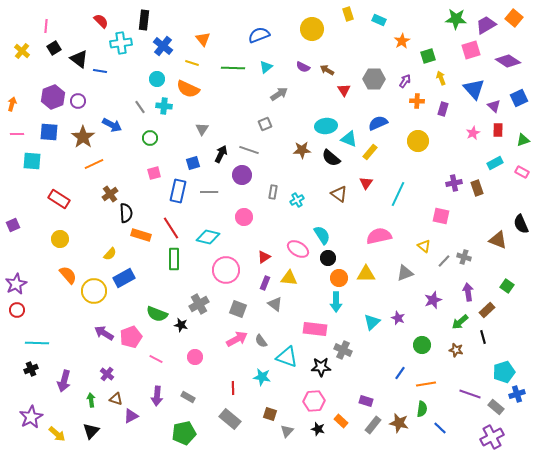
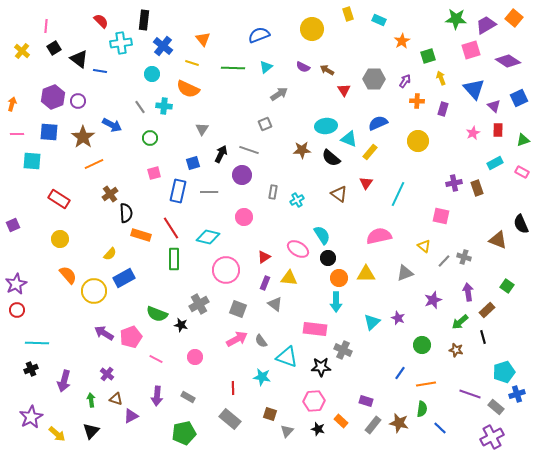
cyan circle at (157, 79): moved 5 px left, 5 px up
